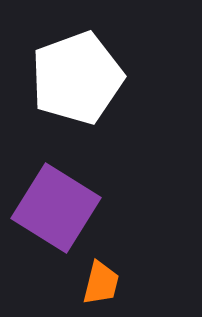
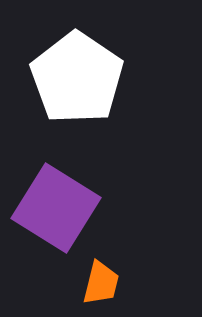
white pentagon: rotated 18 degrees counterclockwise
